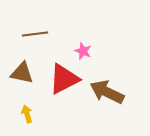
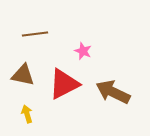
brown triangle: moved 1 px right, 2 px down
red triangle: moved 5 px down
brown arrow: moved 6 px right
